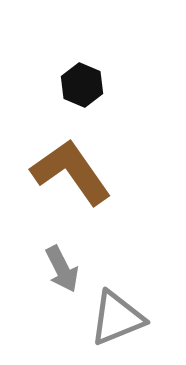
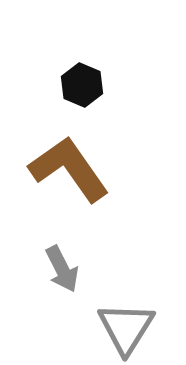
brown L-shape: moved 2 px left, 3 px up
gray triangle: moved 9 px right, 10 px down; rotated 36 degrees counterclockwise
